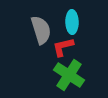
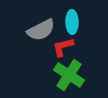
gray semicircle: rotated 80 degrees clockwise
